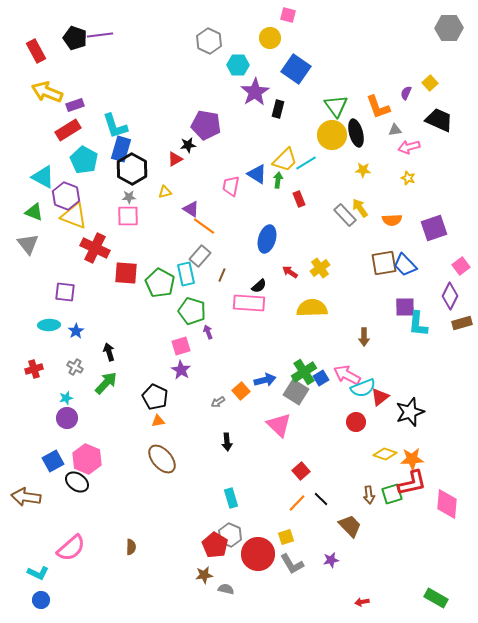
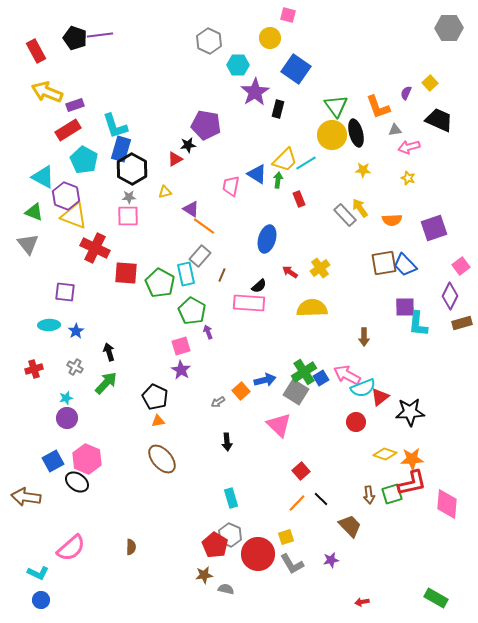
green pentagon at (192, 311): rotated 12 degrees clockwise
black star at (410, 412): rotated 16 degrees clockwise
